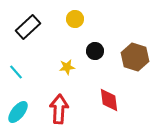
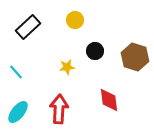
yellow circle: moved 1 px down
